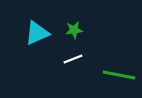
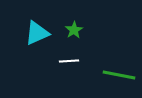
green star: rotated 24 degrees counterclockwise
white line: moved 4 px left, 2 px down; rotated 18 degrees clockwise
